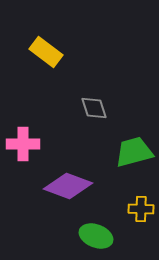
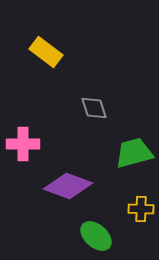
green trapezoid: moved 1 px down
green ellipse: rotated 20 degrees clockwise
